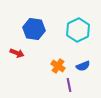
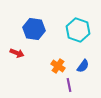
cyan hexagon: rotated 15 degrees counterclockwise
blue semicircle: rotated 32 degrees counterclockwise
